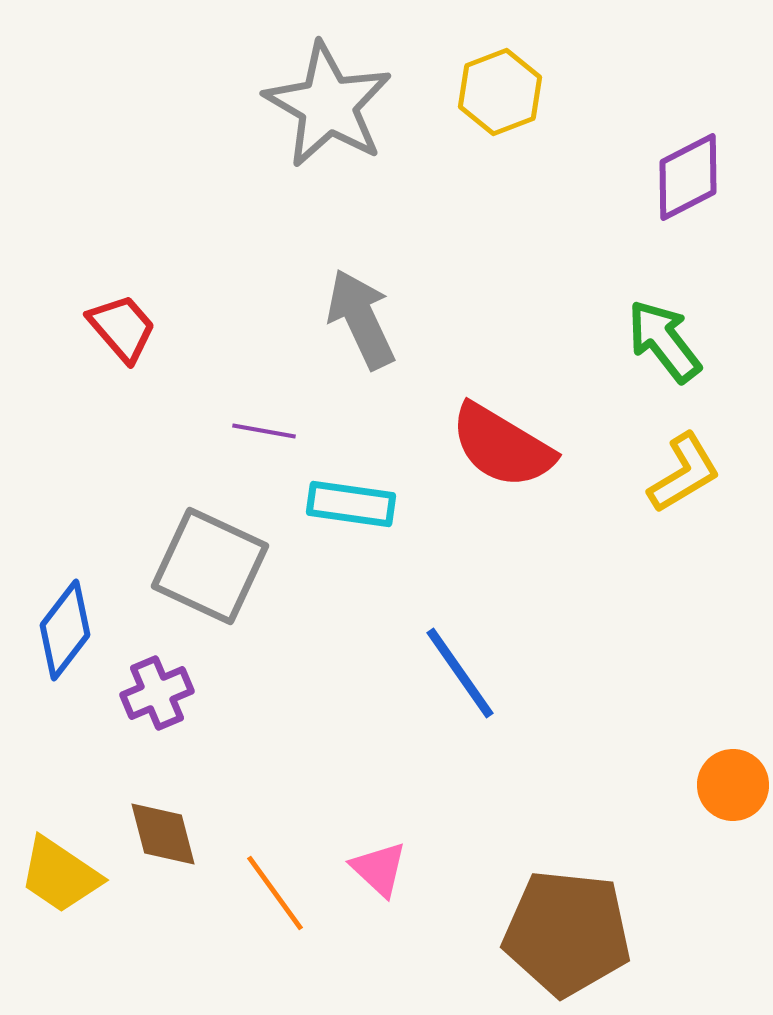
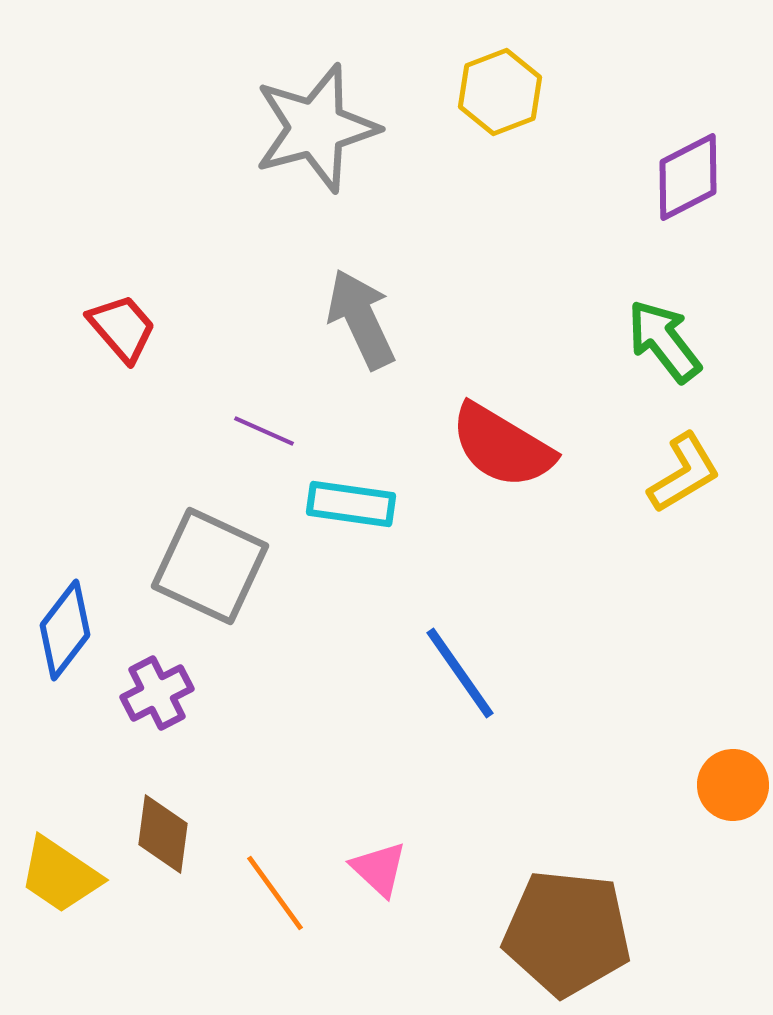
gray star: moved 12 px left, 23 px down; rotated 27 degrees clockwise
purple line: rotated 14 degrees clockwise
purple cross: rotated 4 degrees counterclockwise
brown diamond: rotated 22 degrees clockwise
